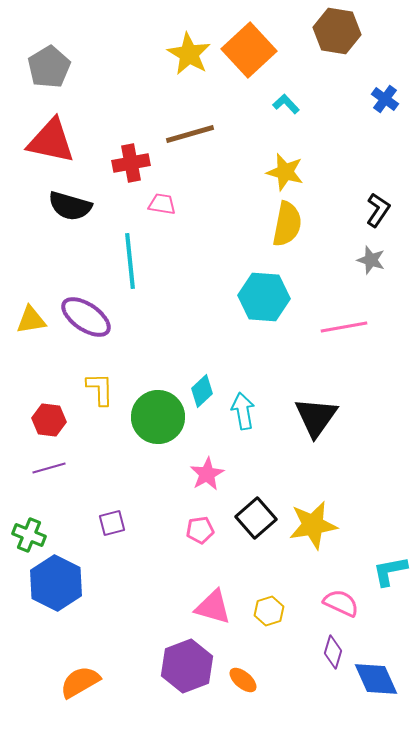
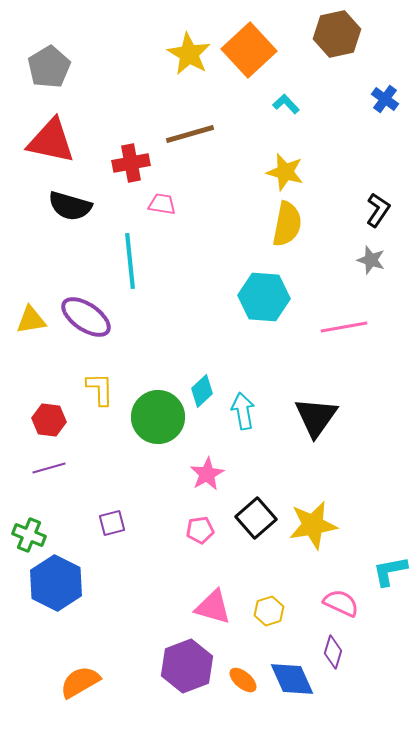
brown hexagon at (337, 31): moved 3 px down; rotated 21 degrees counterclockwise
blue diamond at (376, 679): moved 84 px left
